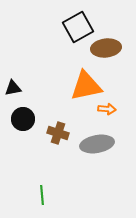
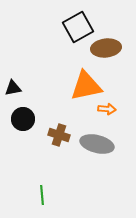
brown cross: moved 1 px right, 2 px down
gray ellipse: rotated 24 degrees clockwise
